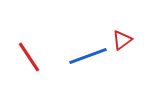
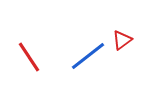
blue line: rotated 18 degrees counterclockwise
